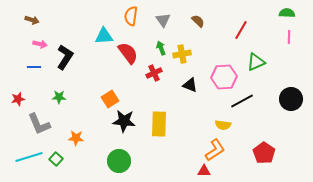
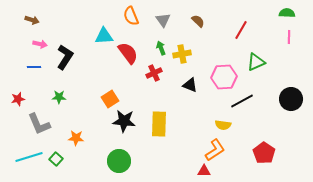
orange semicircle: rotated 30 degrees counterclockwise
